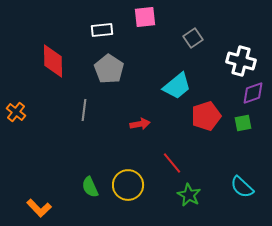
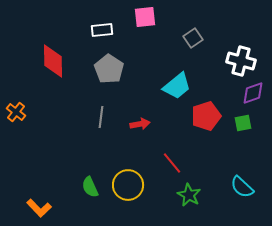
gray line: moved 17 px right, 7 px down
